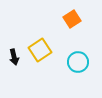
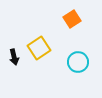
yellow square: moved 1 px left, 2 px up
